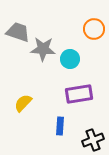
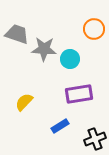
gray trapezoid: moved 1 px left, 2 px down
gray star: moved 1 px right
yellow semicircle: moved 1 px right, 1 px up
blue rectangle: rotated 54 degrees clockwise
black cross: moved 2 px right, 1 px up
